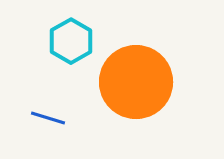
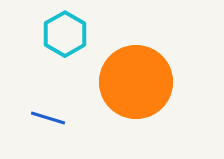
cyan hexagon: moved 6 px left, 7 px up
